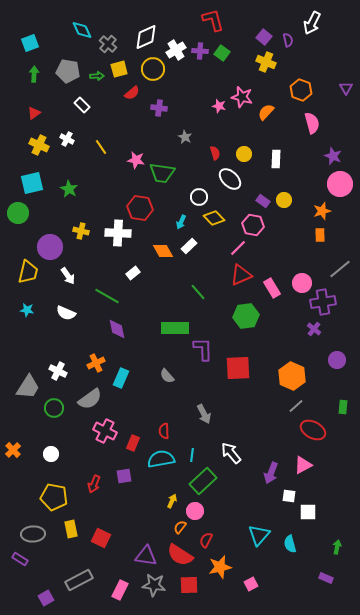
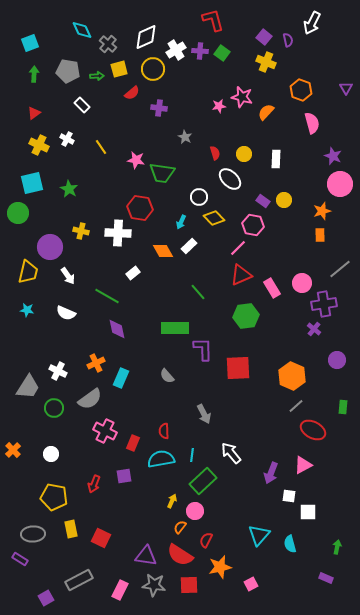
pink star at (219, 106): rotated 24 degrees counterclockwise
purple cross at (323, 302): moved 1 px right, 2 px down
